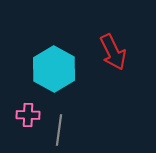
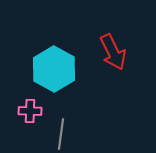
pink cross: moved 2 px right, 4 px up
gray line: moved 2 px right, 4 px down
